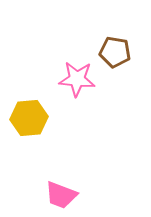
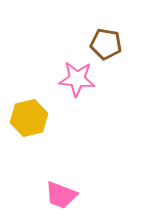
brown pentagon: moved 9 px left, 8 px up
yellow hexagon: rotated 9 degrees counterclockwise
